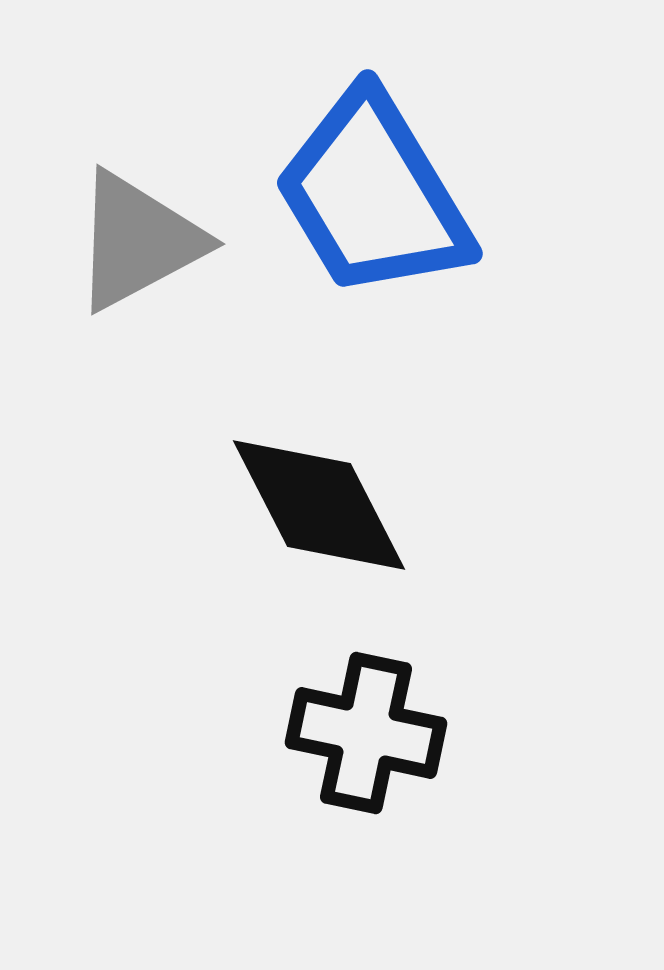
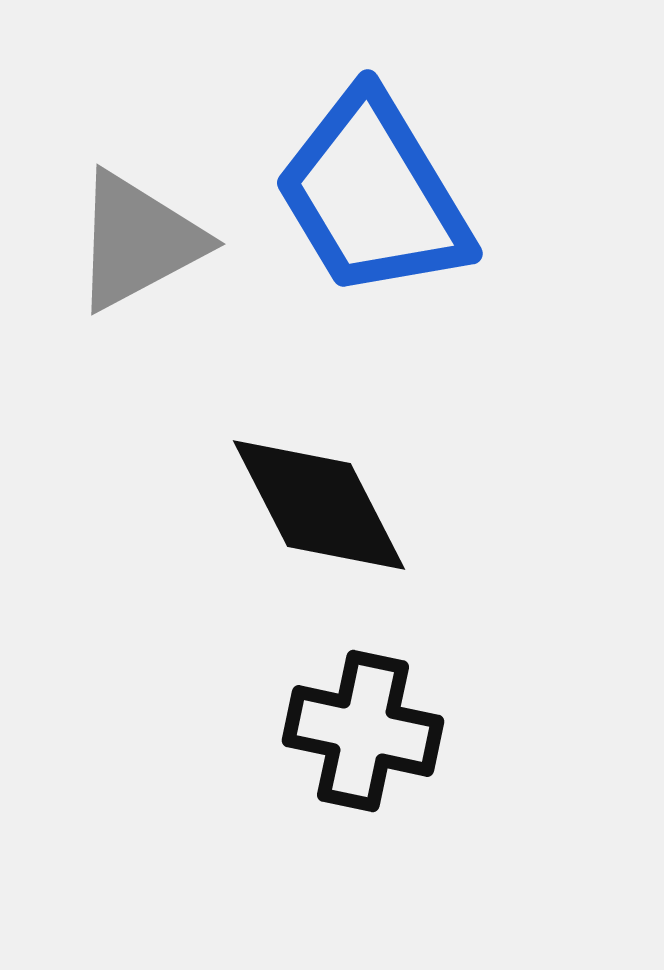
black cross: moved 3 px left, 2 px up
